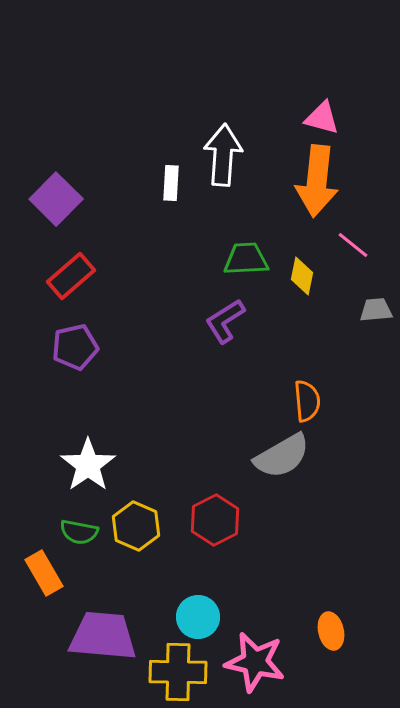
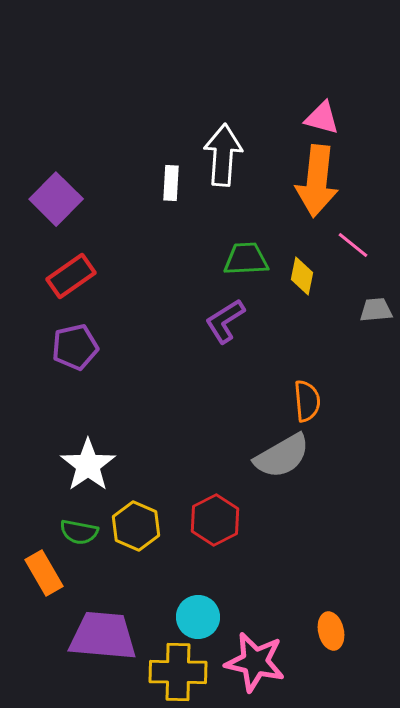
red rectangle: rotated 6 degrees clockwise
